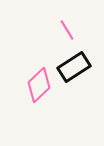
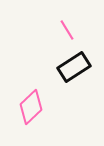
pink diamond: moved 8 px left, 22 px down
